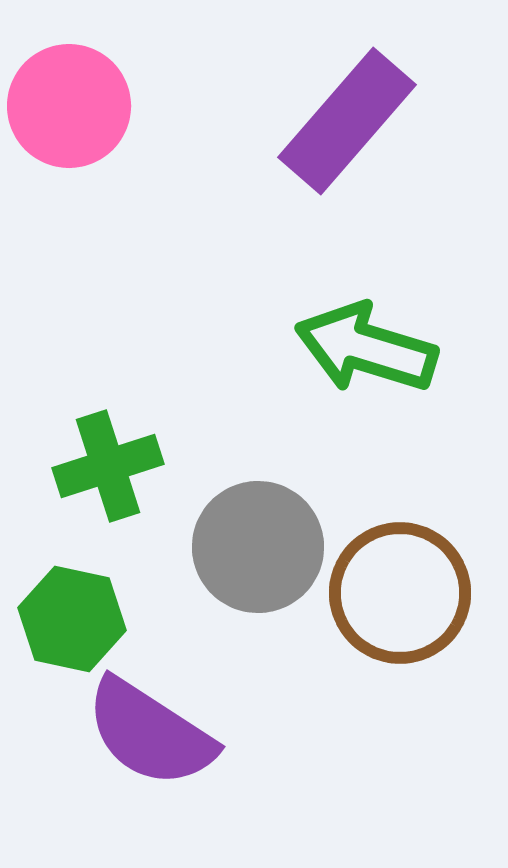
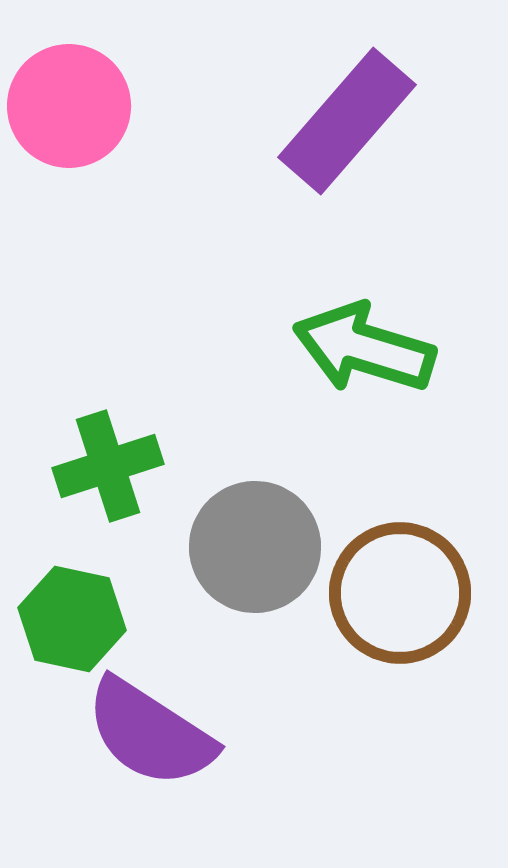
green arrow: moved 2 px left
gray circle: moved 3 px left
